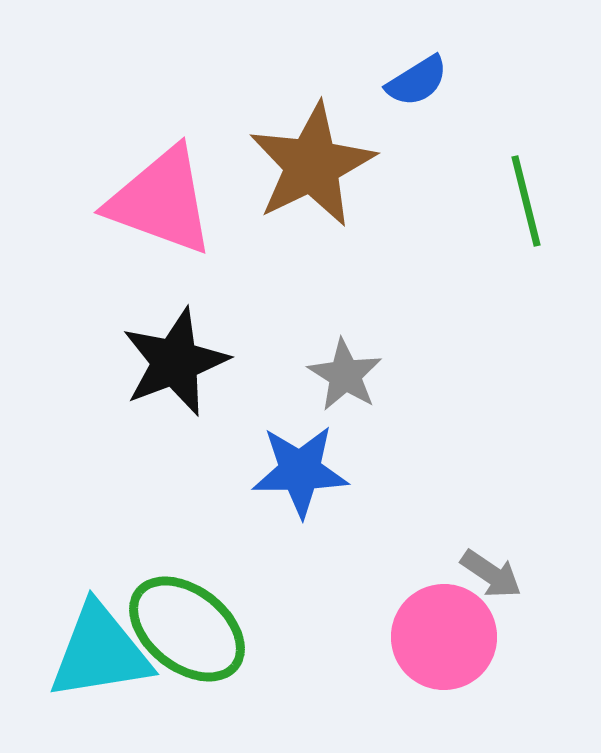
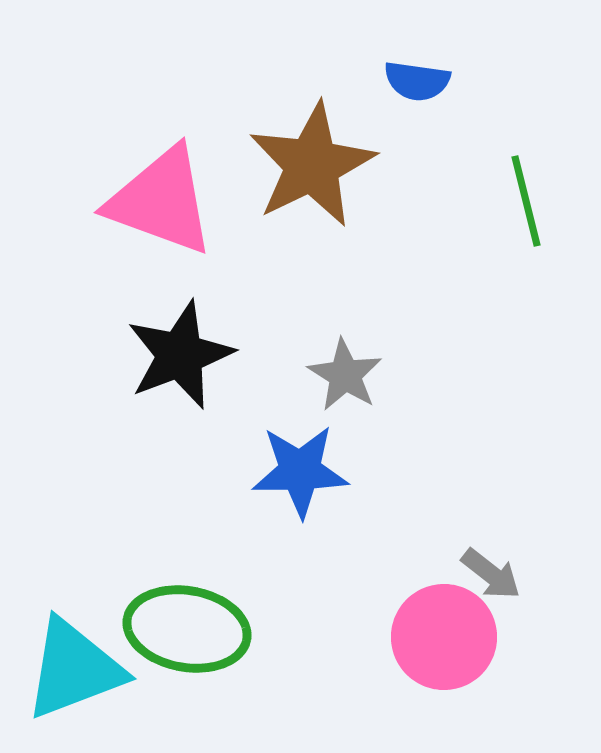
blue semicircle: rotated 40 degrees clockwise
black star: moved 5 px right, 7 px up
gray arrow: rotated 4 degrees clockwise
green ellipse: rotated 28 degrees counterclockwise
cyan triangle: moved 26 px left, 17 px down; rotated 12 degrees counterclockwise
